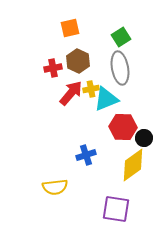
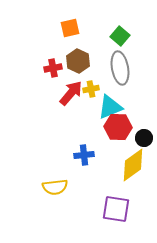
green square: moved 1 px left, 1 px up; rotated 18 degrees counterclockwise
cyan triangle: moved 4 px right, 8 px down
red hexagon: moved 5 px left
blue cross: moved 2 px left; rotated 12 degrees clockwise
